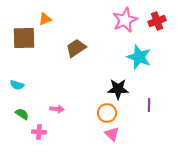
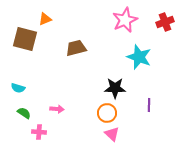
red cross: moved 8 px right, 1 px down
brown square: moved 1 px right, 1 px down; rotated 15 degrees clockwise
brown trapezoid: rotated 20 degrees clockwise
cyan semicircle: moved 1 px right, 3 px down
black star: moved 3 px left, 1 px up
green semicircle: moved 2 px right, 1 px up
